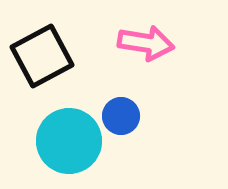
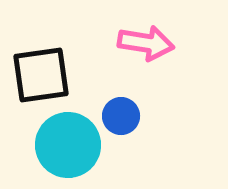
black square: moved 1 px left, 19 px down; rotated 20 degrees clockwise
cyan circle: moved 1 px left, 4 px down
